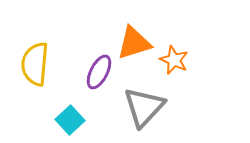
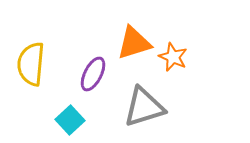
orange star: moved 1 px left, 3 px up
yellow semicircle: moved 4 px left
purple ellipse: moved 6 px left, 2 px down
gray triangle: rotated 30 degrees clockwise
